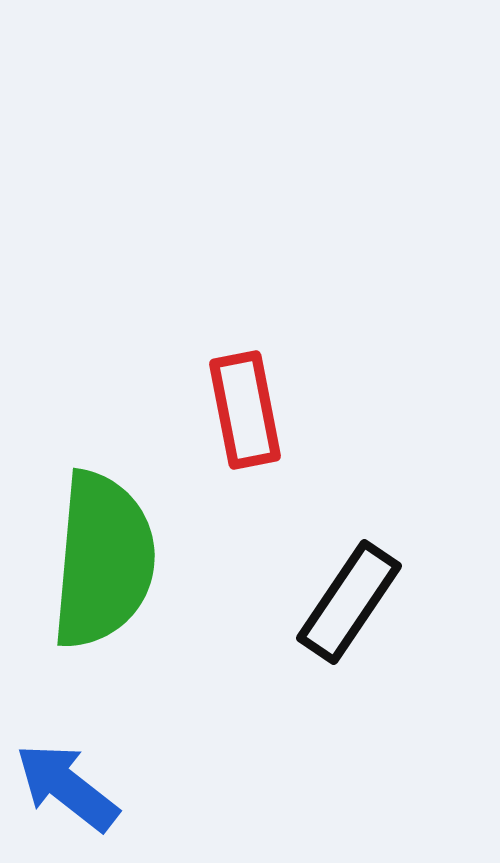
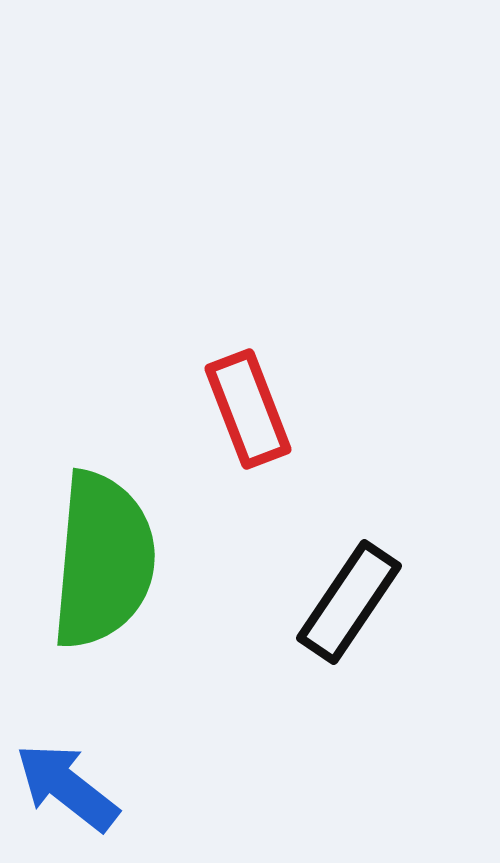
red rectangle: moved 3 px right, 1 px up; rotated 10 degrees counterclockwise
